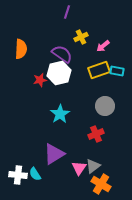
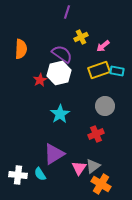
red star: rotated 16 degrees counterclockwise
cyan semicircle: moved 5 px right
